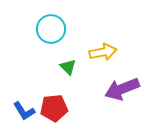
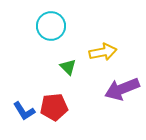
cyan circle: moved 3 px up
red pentagon: moved 1 px up
